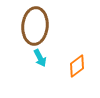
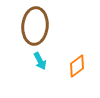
cyan arrow: moved 3 px down
